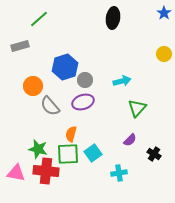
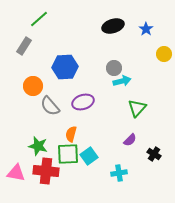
blue star: moved 18 px left, 16 px down
black ellipse: moved 8 px down; rotated 65 degrees clockwise
gray rectangle: moved 4 px right; rotated 42 degrees counterclockwise
blue hexagon: rotated 15 degrees clockwise
gray circle: moved 29 px right, 12 px up
green star: moved 3 px up
cyan square: moved 4 px left, 3 px down
